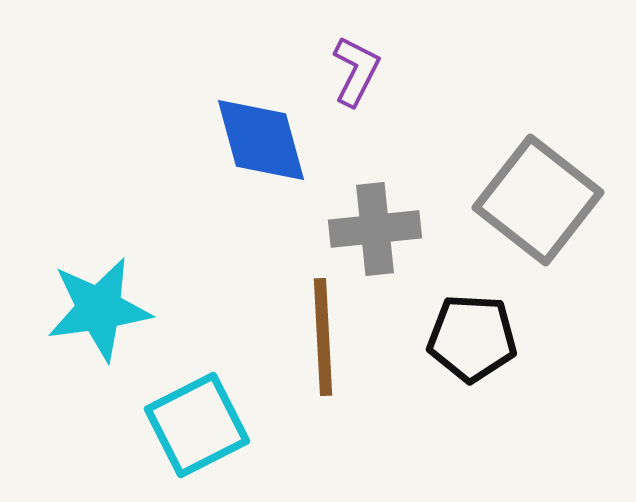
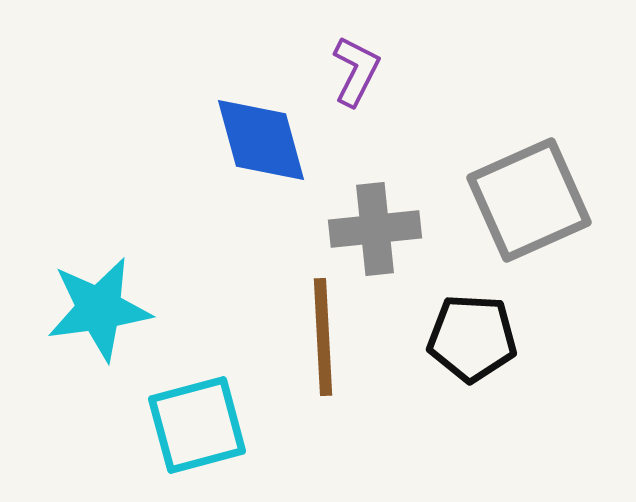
gray square: moved 9 px left; rotated 28 degrees clockwise
cyan square: rotated 12 degrees clockwise
